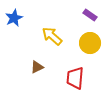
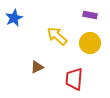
purple rectangle: rotated 24 degrees counterclockwise
yellow arrow: moved 5 px right
red trapezoid: moved 1 px left, 1 px down
